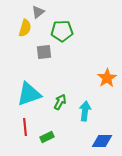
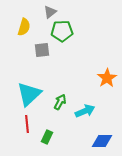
gray triangle: moved 12 px right
yellow semicircle: moved 1 px left, 1 px up
gray square: moved 2 px left, 2 px up
cyan triangle: rotated 24 degrees counterclockwise
cyan arrow: rotated 60 degrees clockwise
red line: moved 2 px right, 3 px up
green rectangle: rotated 40 degrees counterclockwise
